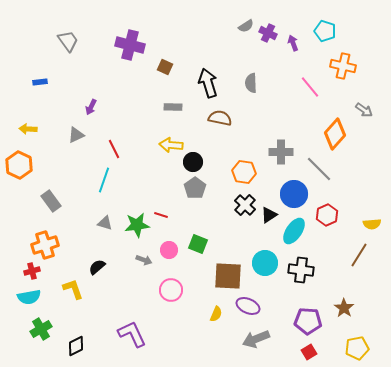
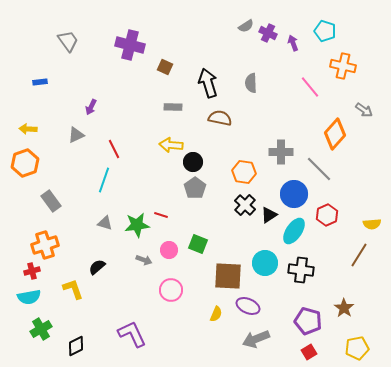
orange hexagon at (19, 165): moved 6 px right, 2 px up; rotated 16 degrees clockwise
purple pentagon at (308, 321): rotated 12 degrees clockwise
